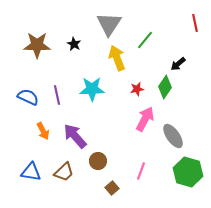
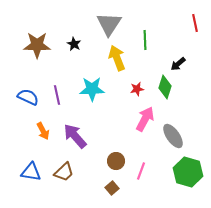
green line: rotated 42 degrees counterclockwise
green diamond: rotated 15 degrees counterclockwise
brown circle: moved 18 px right
